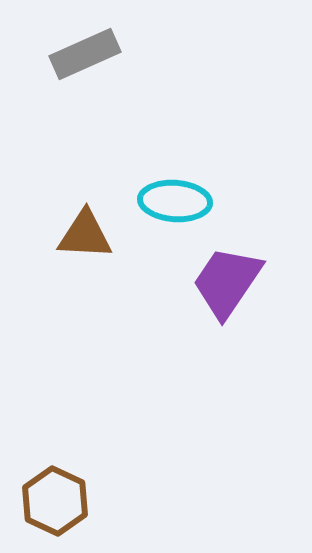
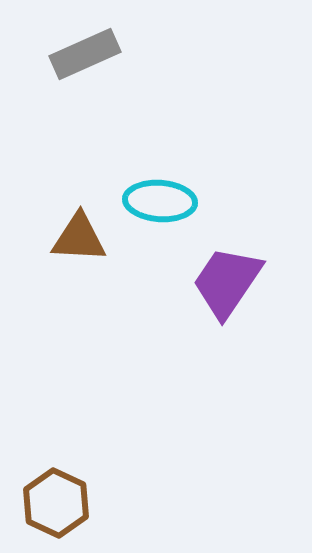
cyan ellipse: moved 15 px left
brown triangle: moved 6 px left, 3 px down
brown hexagon: moved 1 px right, 2 px down
